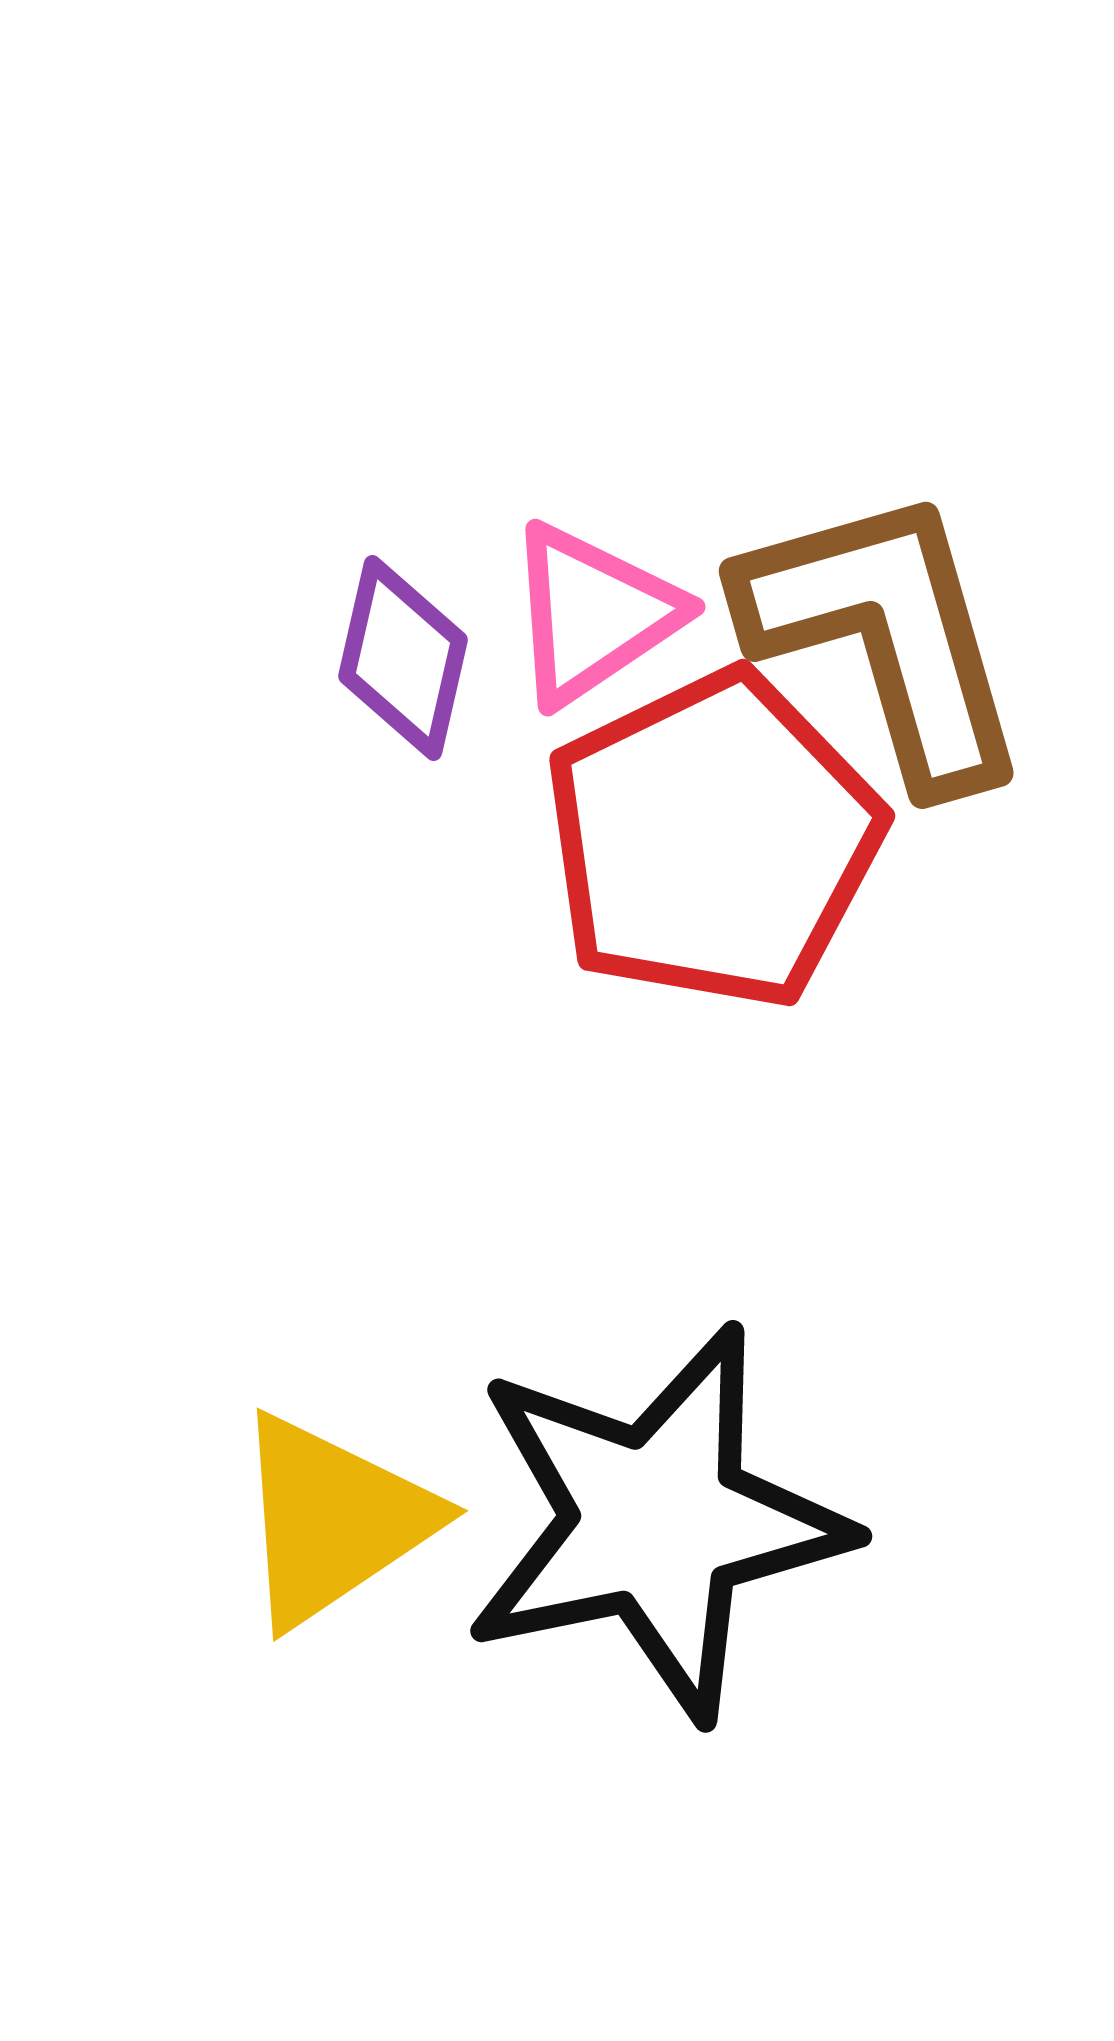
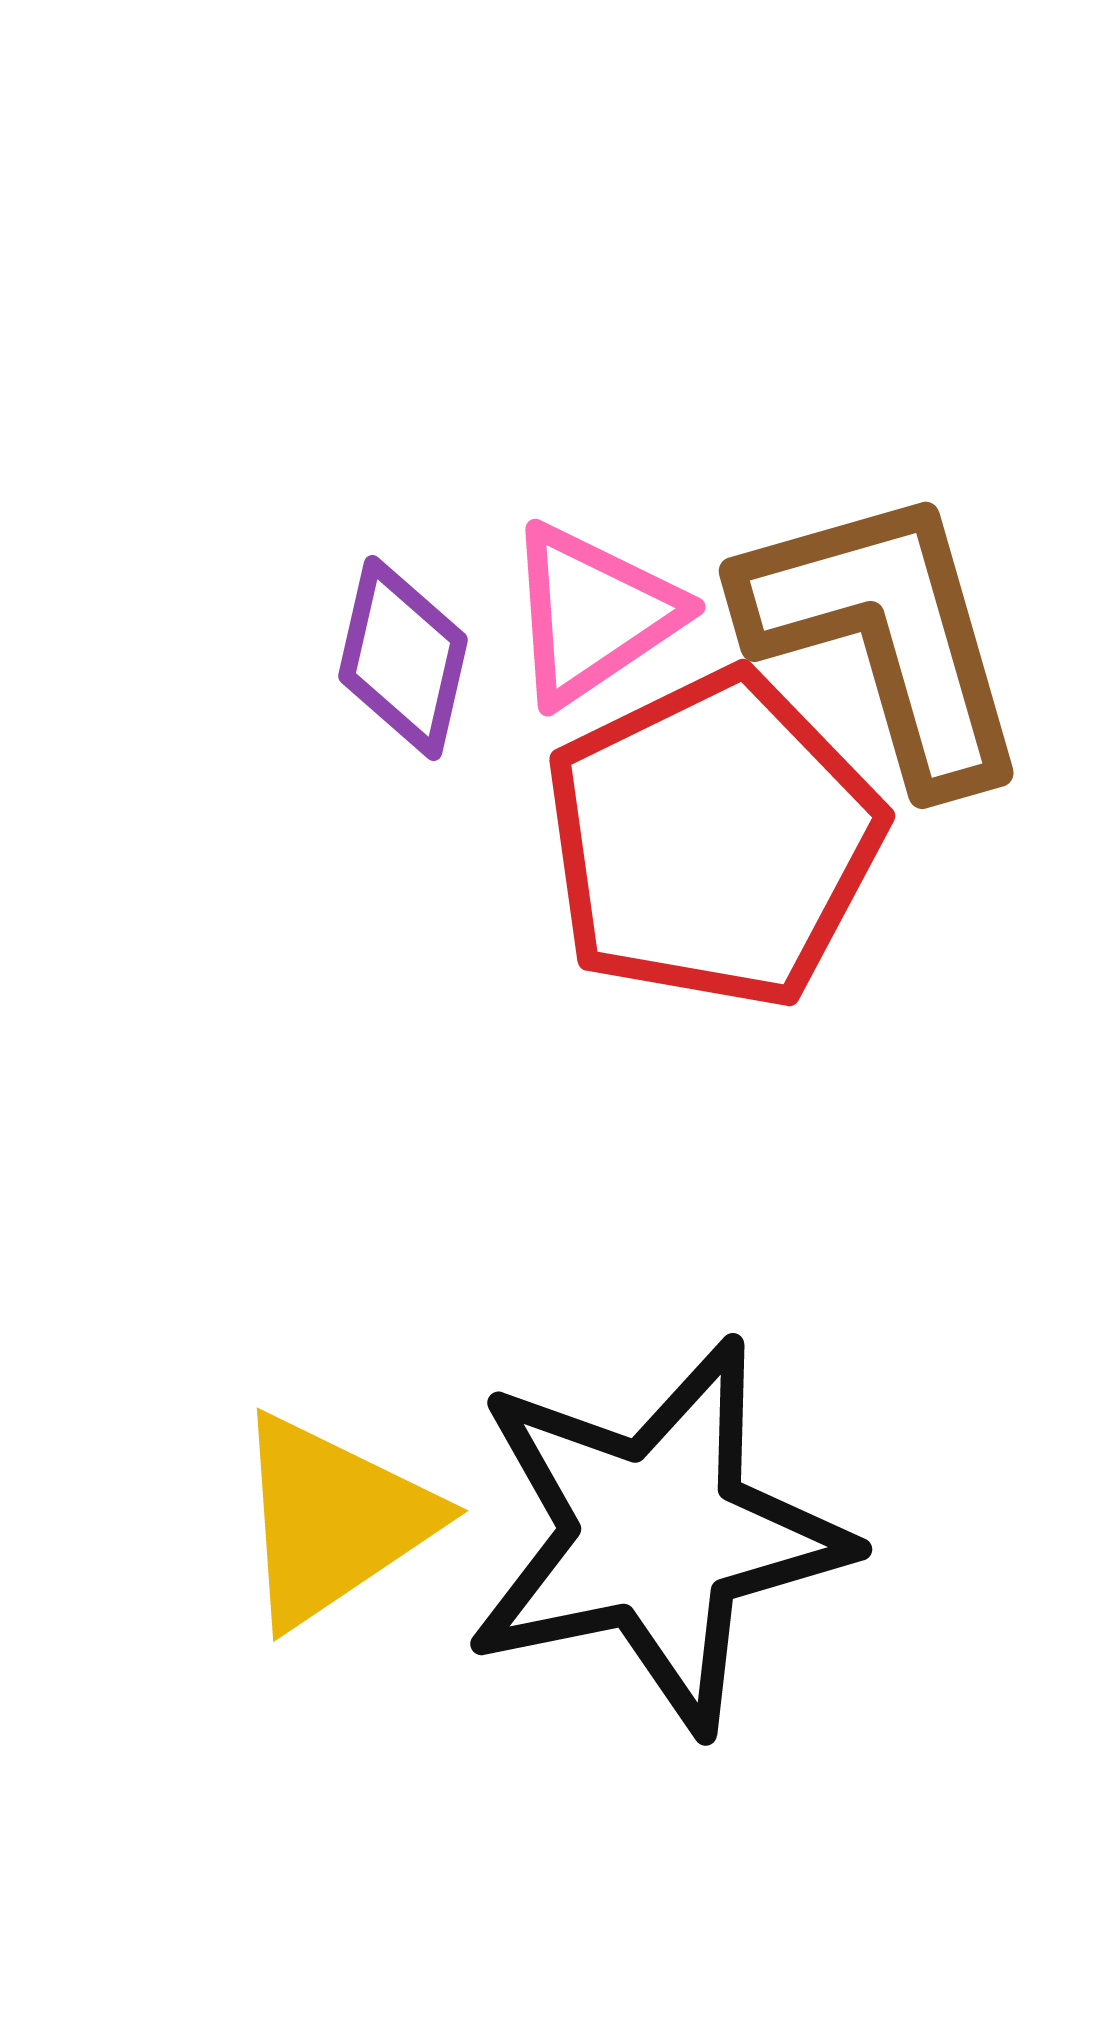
black star: moved 13 px down
